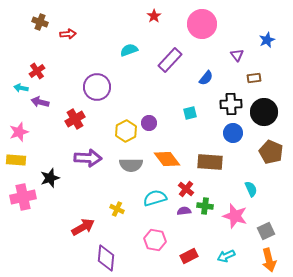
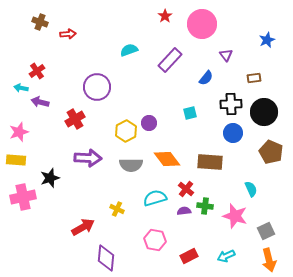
red star at (154, 16): moved 11 px right
purple triangle at (237, 55): moved 11 px left
